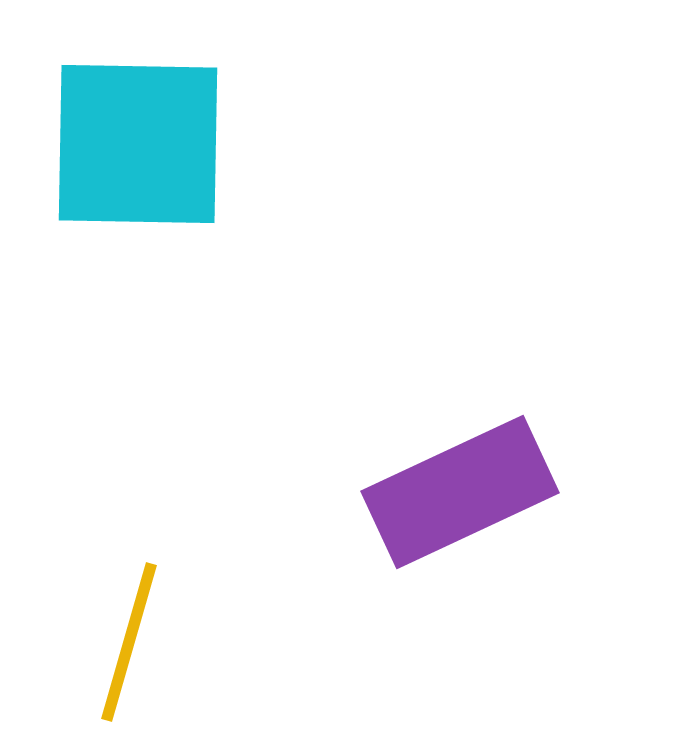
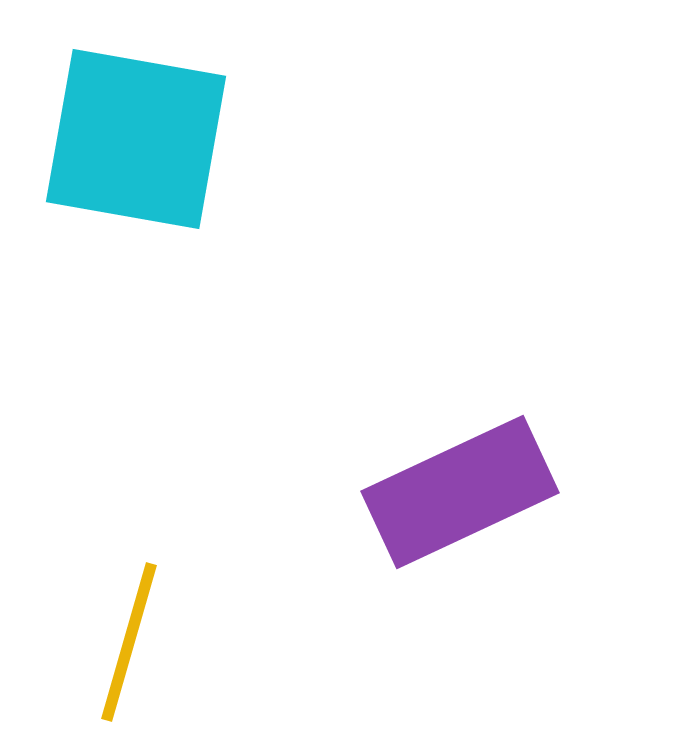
cyan square: moved 2 px left, 5 px up; rotated 9 degrees clockwise
